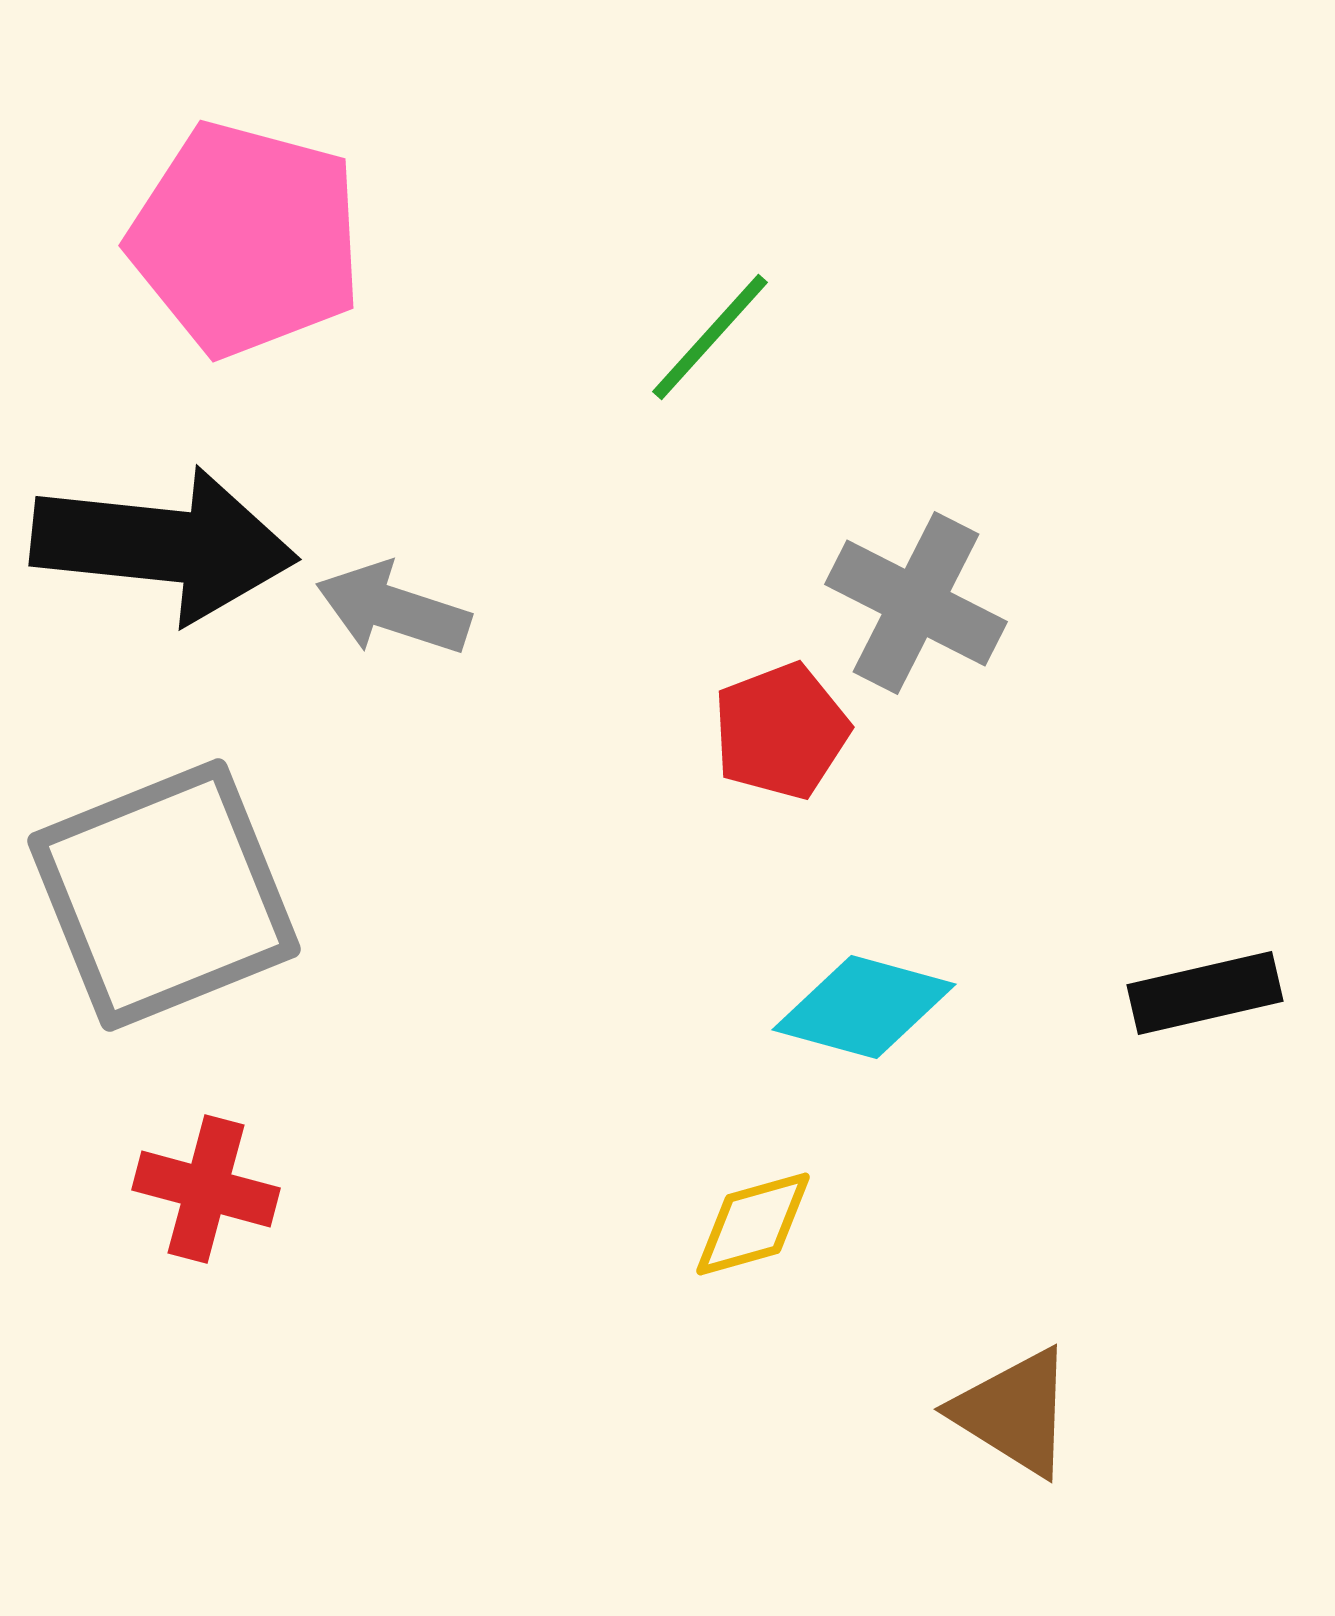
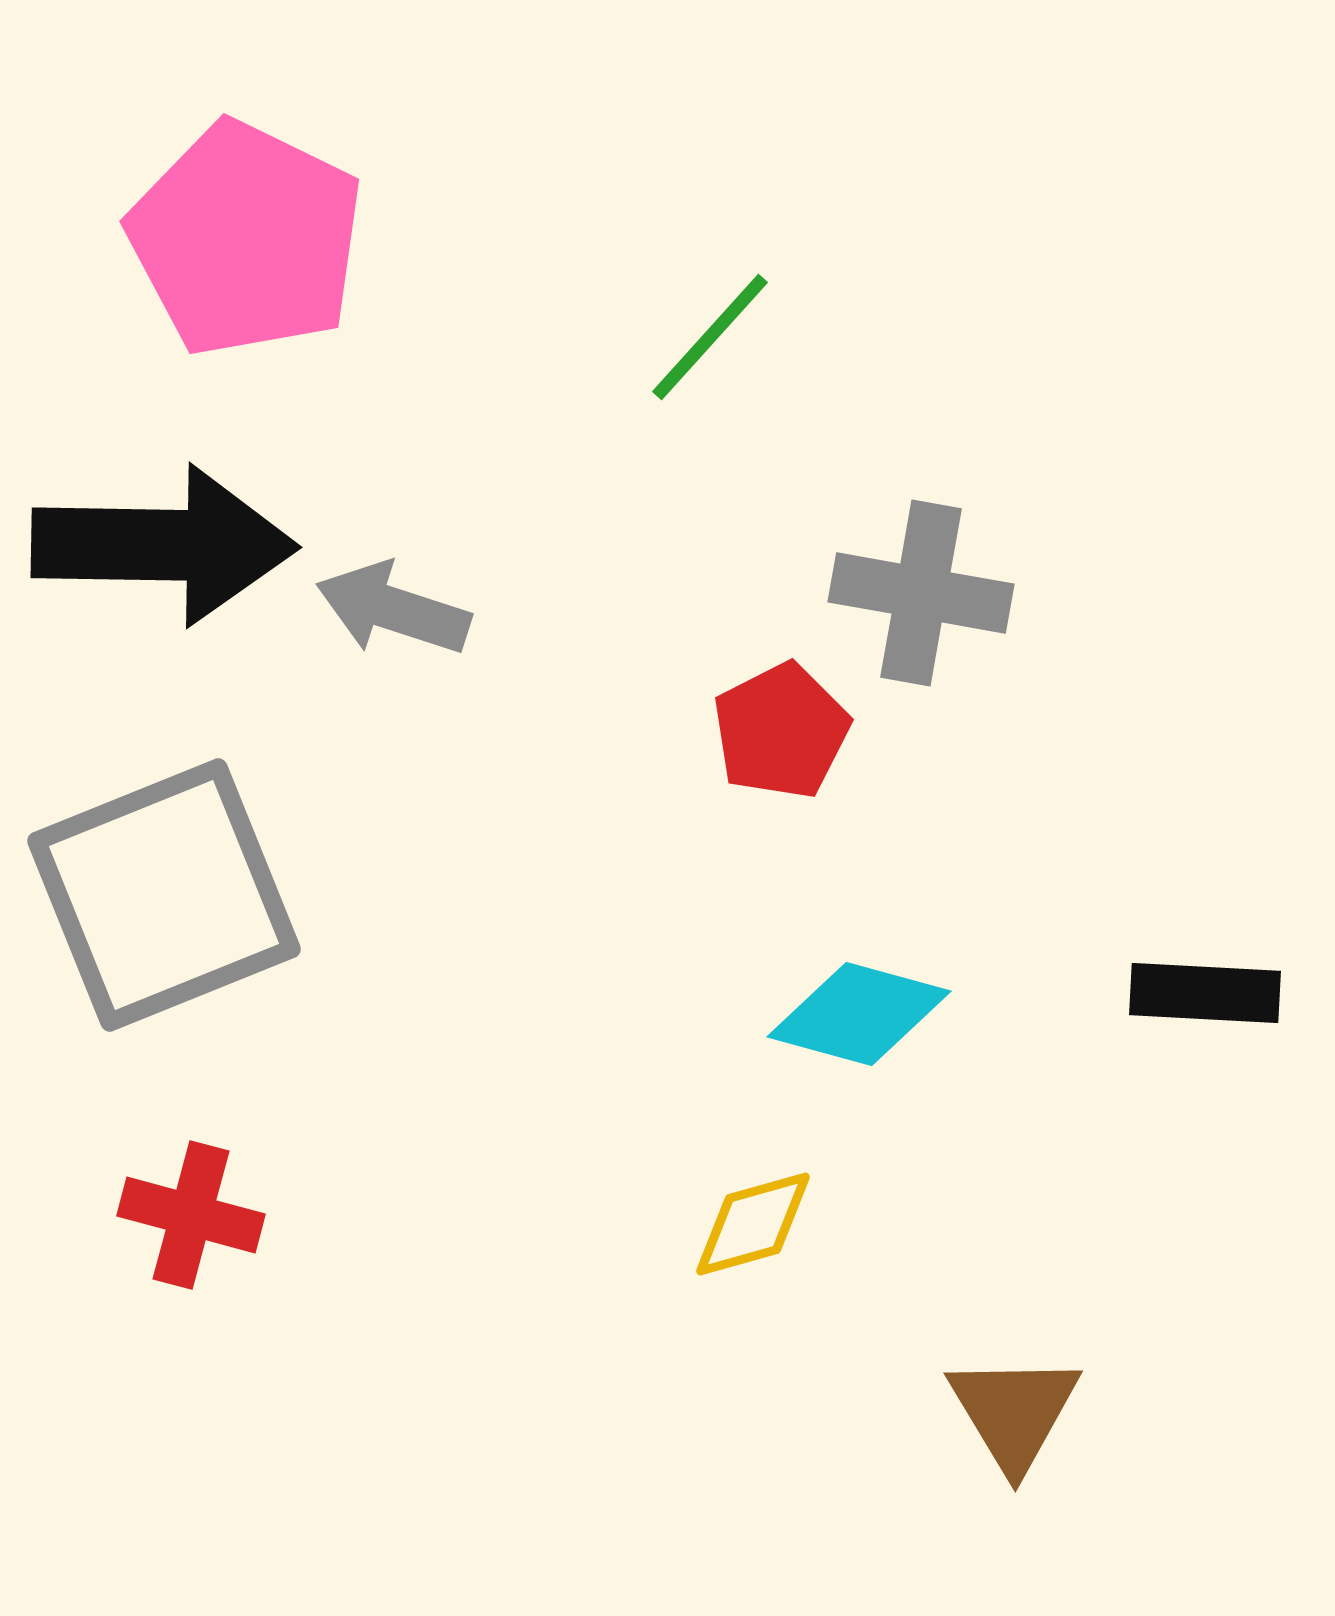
pink pentagon: rotated 11 degrees clockwise
black arrow: rotated 5 degrees counterclockwise
gray cross: moved 5 px right, 10 px up; rotated 17 degrees counterclockwise
red pentagon: rotated 6 degrees counterclockwise
black rectangle: rotated 16 degrees clockwise
cyan diamond: moved 5 px left, 7 px down
red cross: moved 15 px left, 26 px down
brown triangle: rotated 27 degrees clockwise
